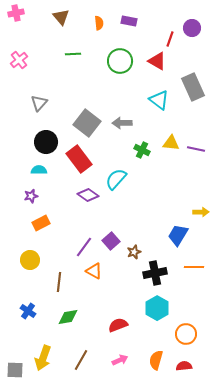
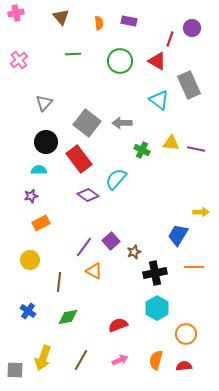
gray rectangle at (193, 87): moved 4 px left, 2 px up
gray triangle at (39, 103): moved 5 px right
